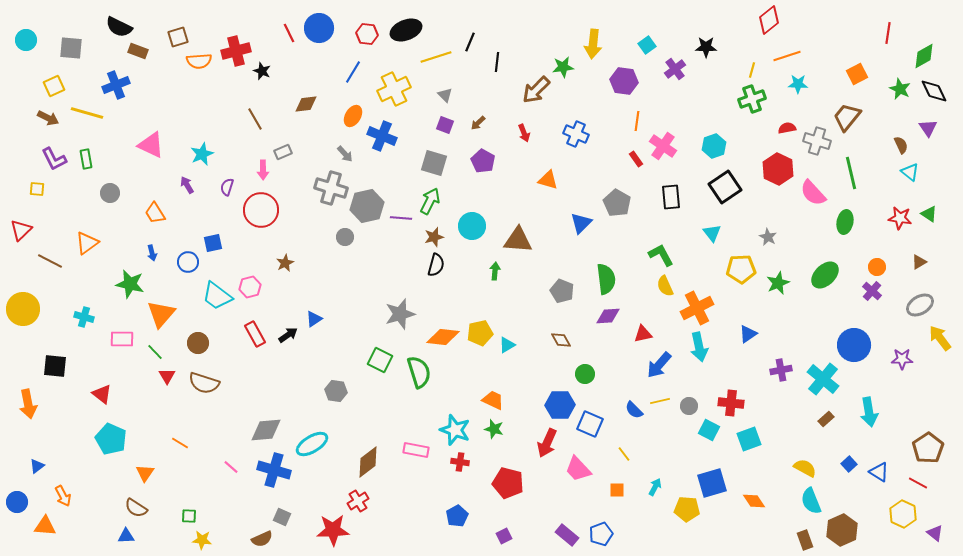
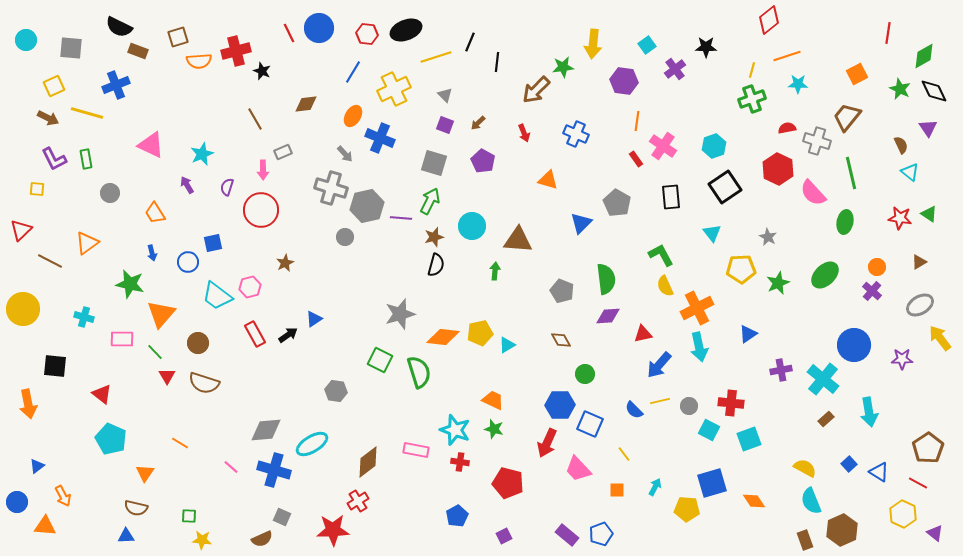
blue cross at (382, 136): moved 2 px left, 2 px down
brown semicircle at (136, 508): rotated 20 degrees counterclockwise
